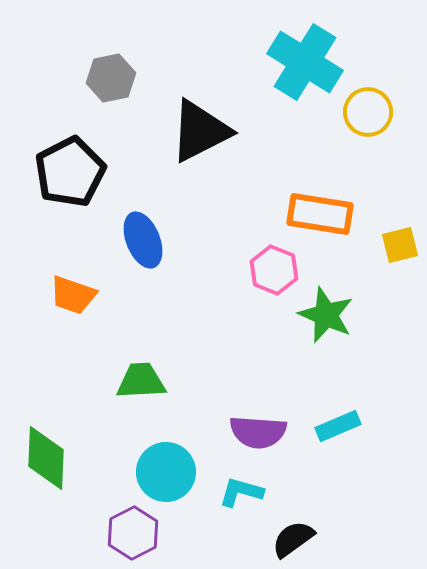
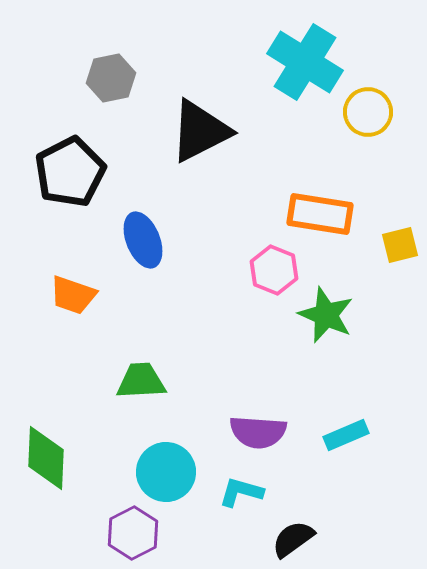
cyan rectangle: moved 8 px right, 9 px down
